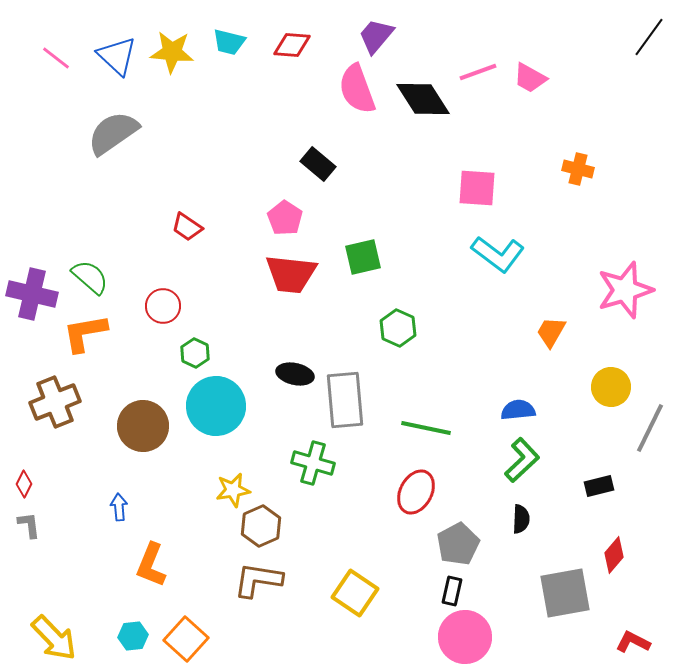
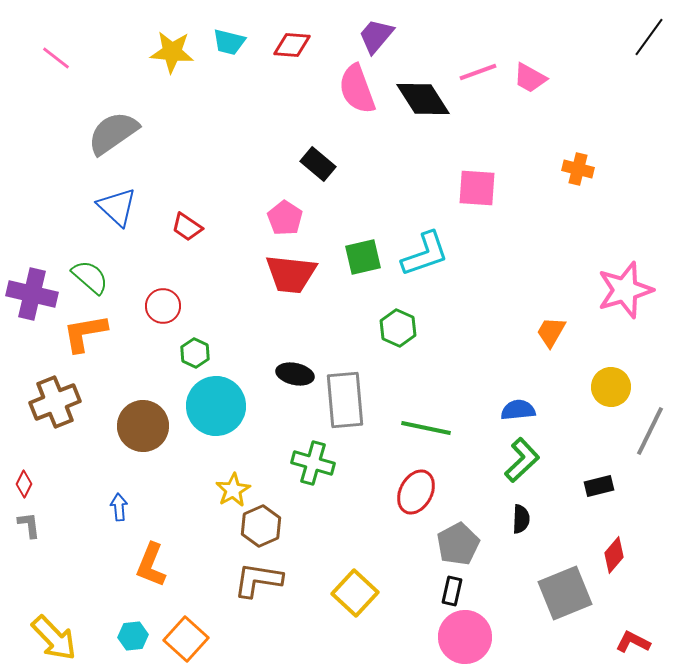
blue triangle at (117, 56): moved 151 px down
cyan L-shape at (498, 254): moved 73 px left; rotated 56 degrees counterclockwise
gray line at (650, 428): moved 3 px down
yellow star at (233, 490): rotated 20 degrees counterclockwise
yellow square at (355, 593): rotated 9 degrees clockwise
gray square at (565, 593): rotated 12 degrees counterclockwise
